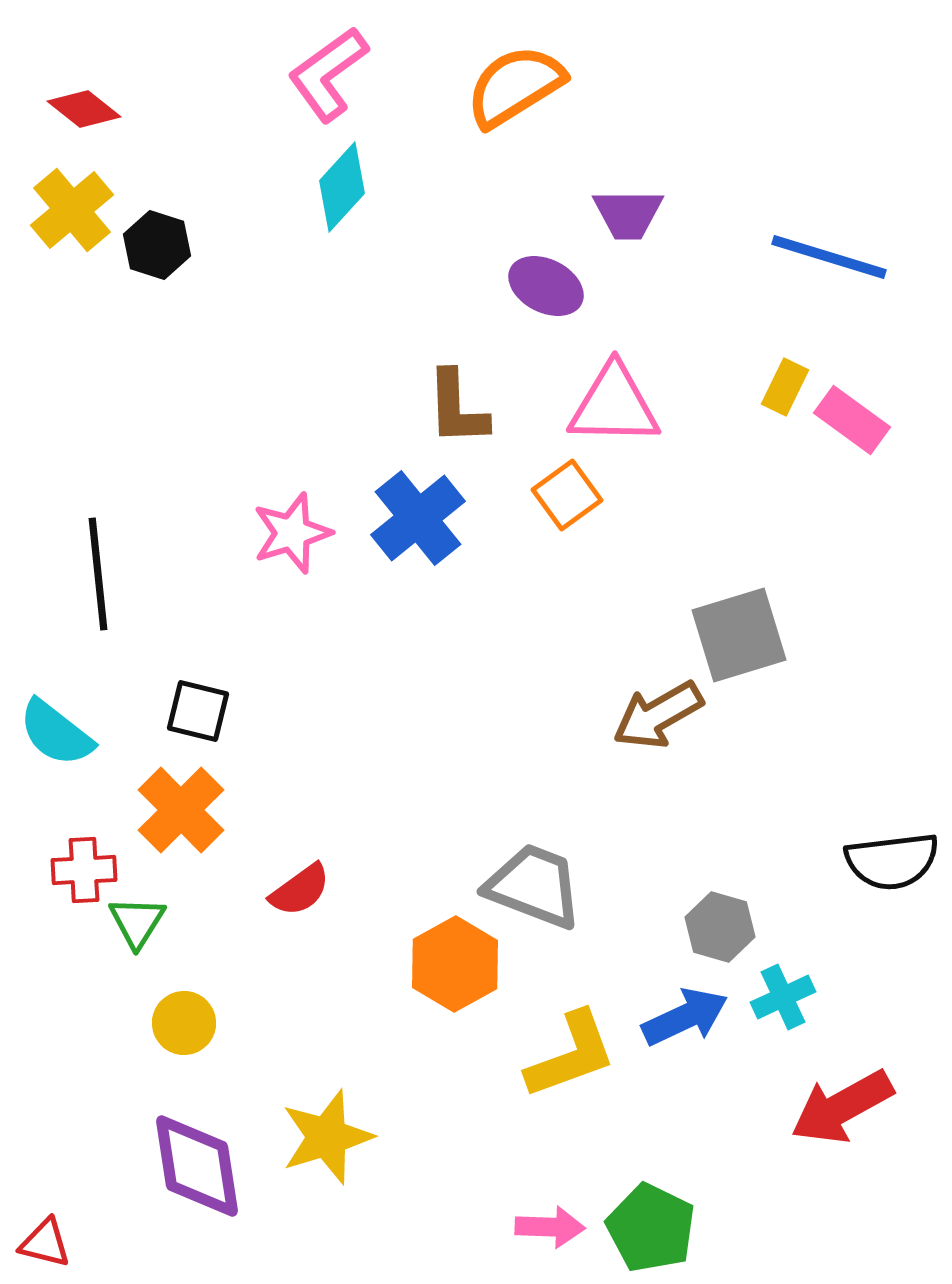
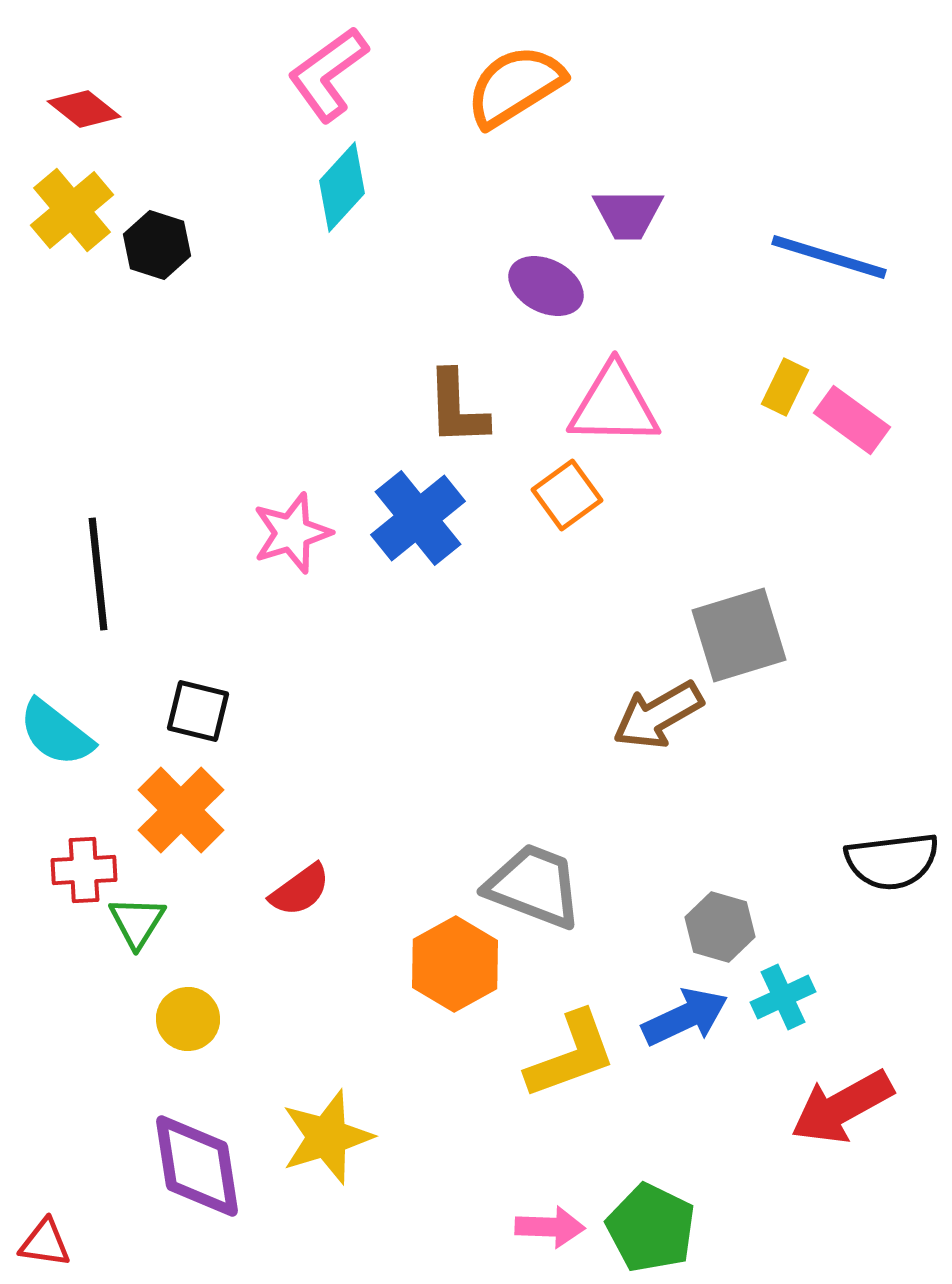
yellow circle: moved 4 px right, 4 px up
red triangle: rotated 6 degrees counterclockwise
